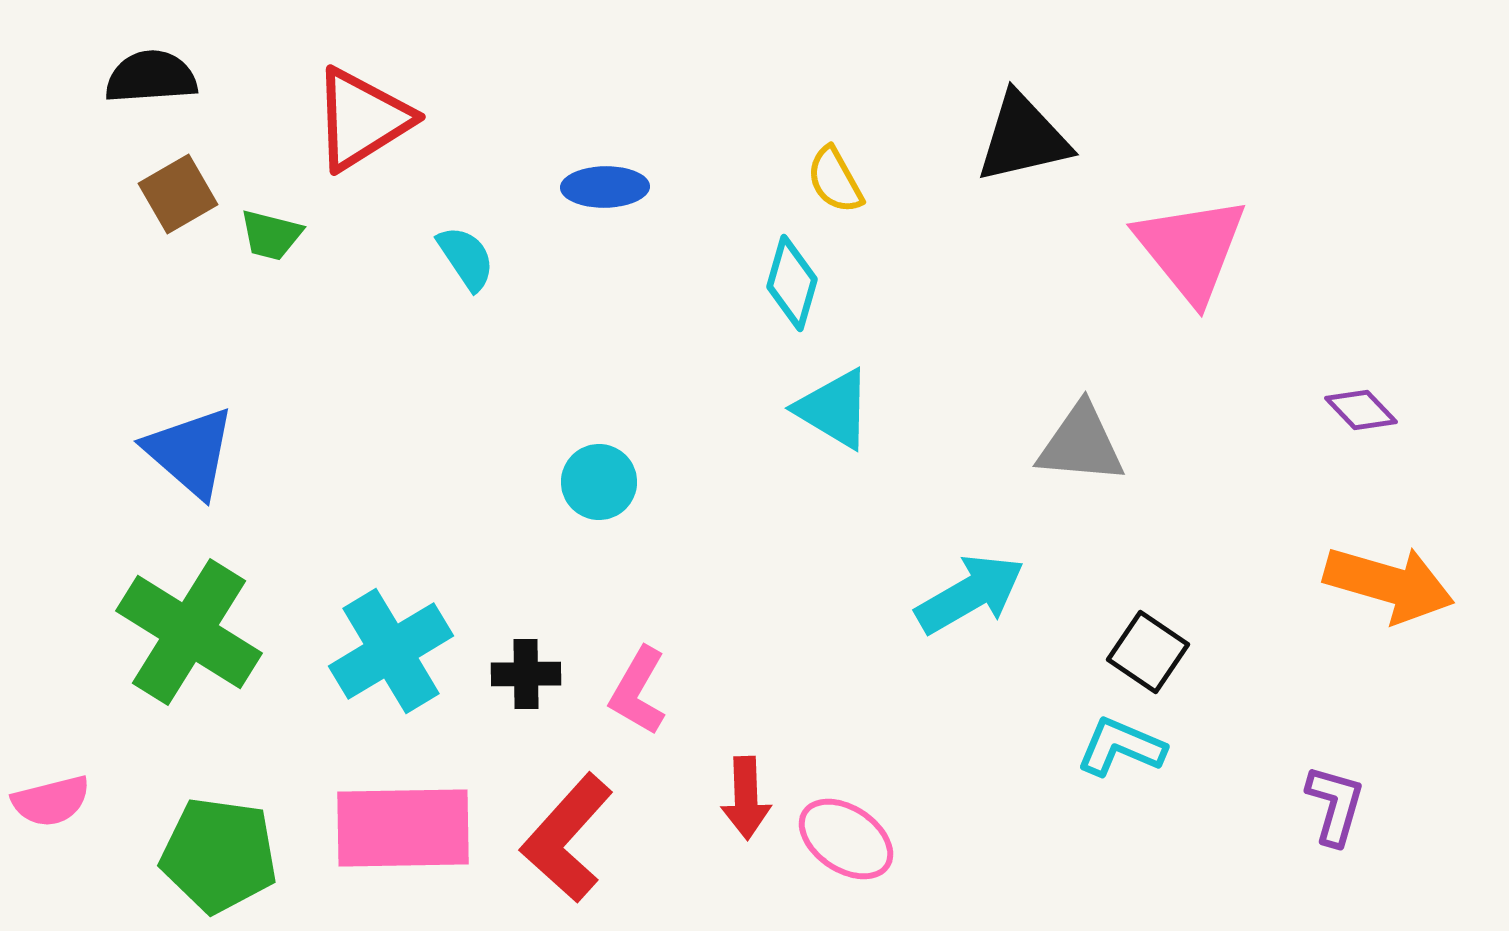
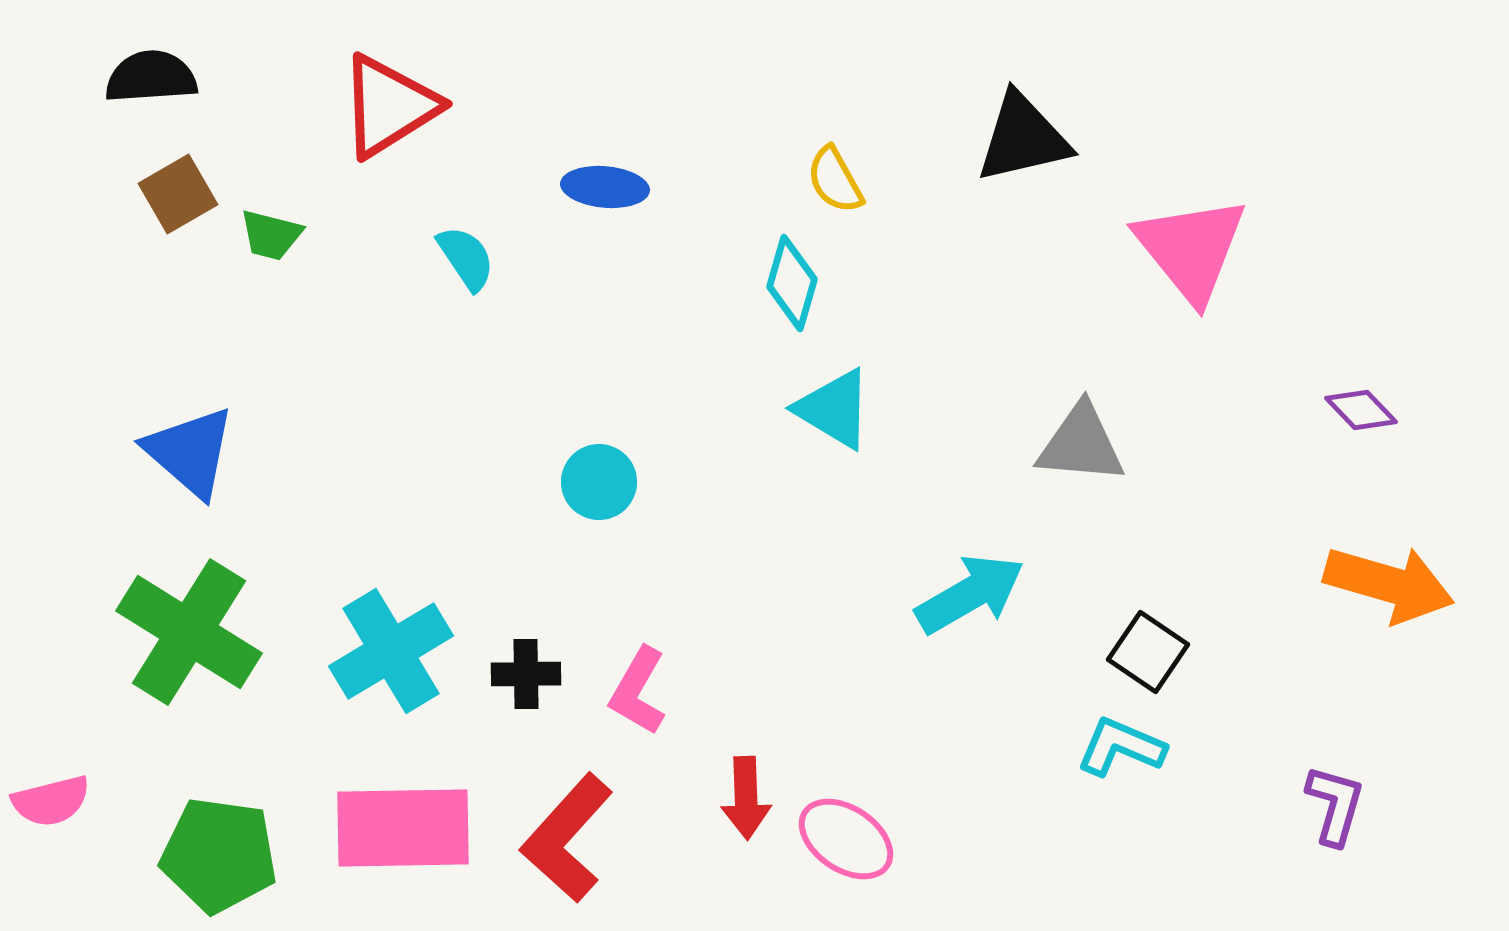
red triangle: moved 27 px right, 13 px up
blue ellipse: rotated 6 degrees clockwise
